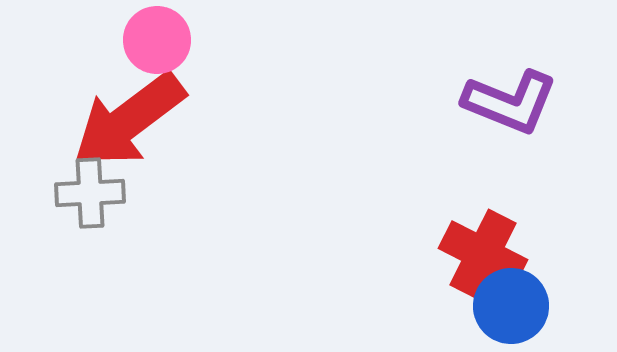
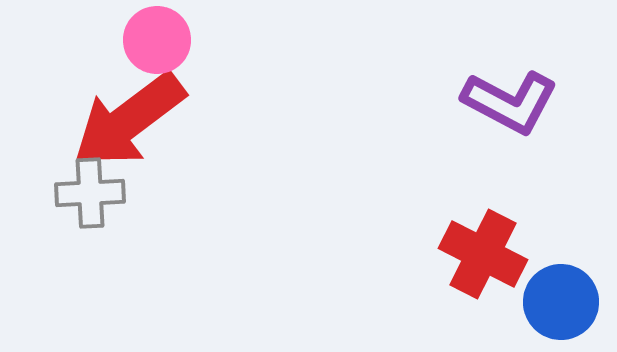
purple L-shape: rotated 6 degrees clockwise
blue circle: moved 50 px right, 4 px up
